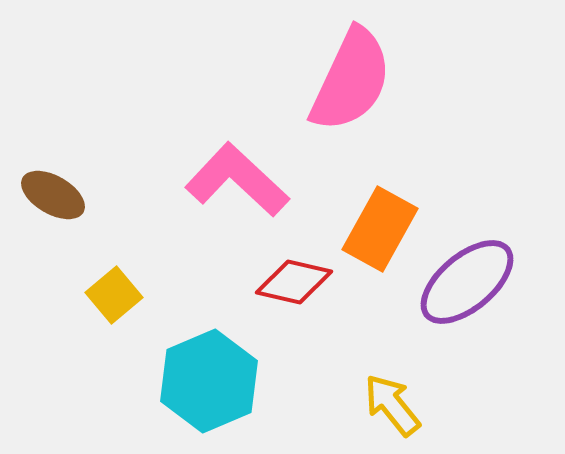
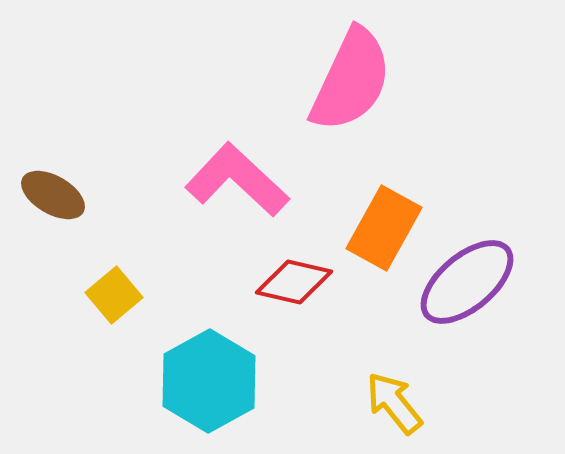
orange rectangle: moved 4 px right, 1 px up
cyan hexagon: rotated 6 degrees counterclockwise
yellow arrow: moved 2 px right, 2 px up
